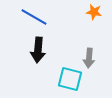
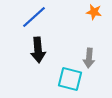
blue line: rotated 72 degrees counterclockwise
black arrow: rotated 10 degrees counterclockwise
